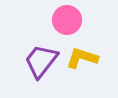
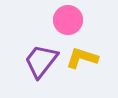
pink circle: moved 1 px right
